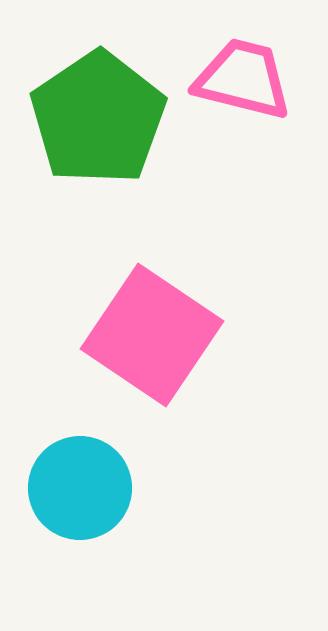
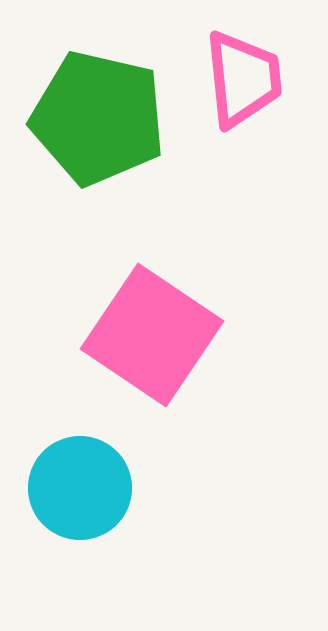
pink trapezoid: rotated 70 degrees clockwise
green pentagon: rotated 25 degrees counterclockwise
